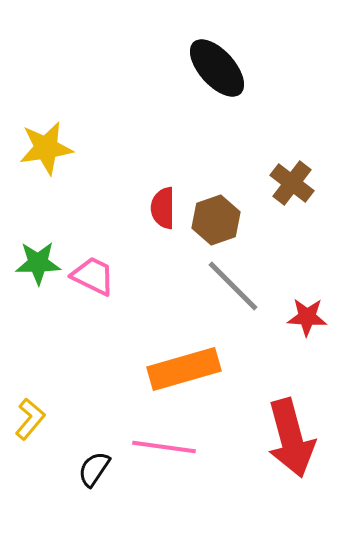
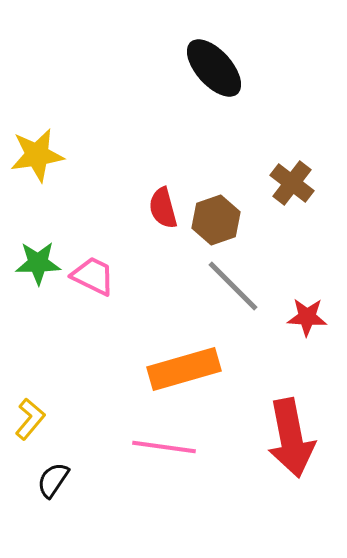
black ellipse: moved 3 px left
yellow star: moved 9 px left, 7 px down
red semicircle: rotated 15 degrees counterclockwise
red arrow: rotated 4 degrees clockwise
black semicircle: moved 41 px left, 11 px down
